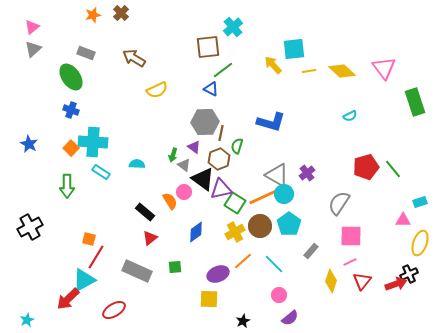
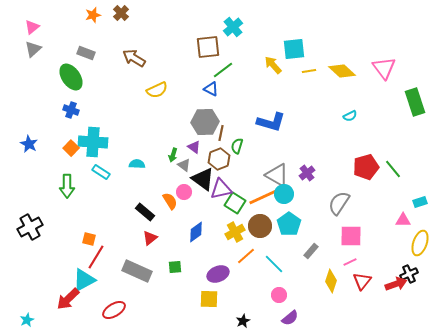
orange line at (243, 261): moved 3 px right, 5 px up
